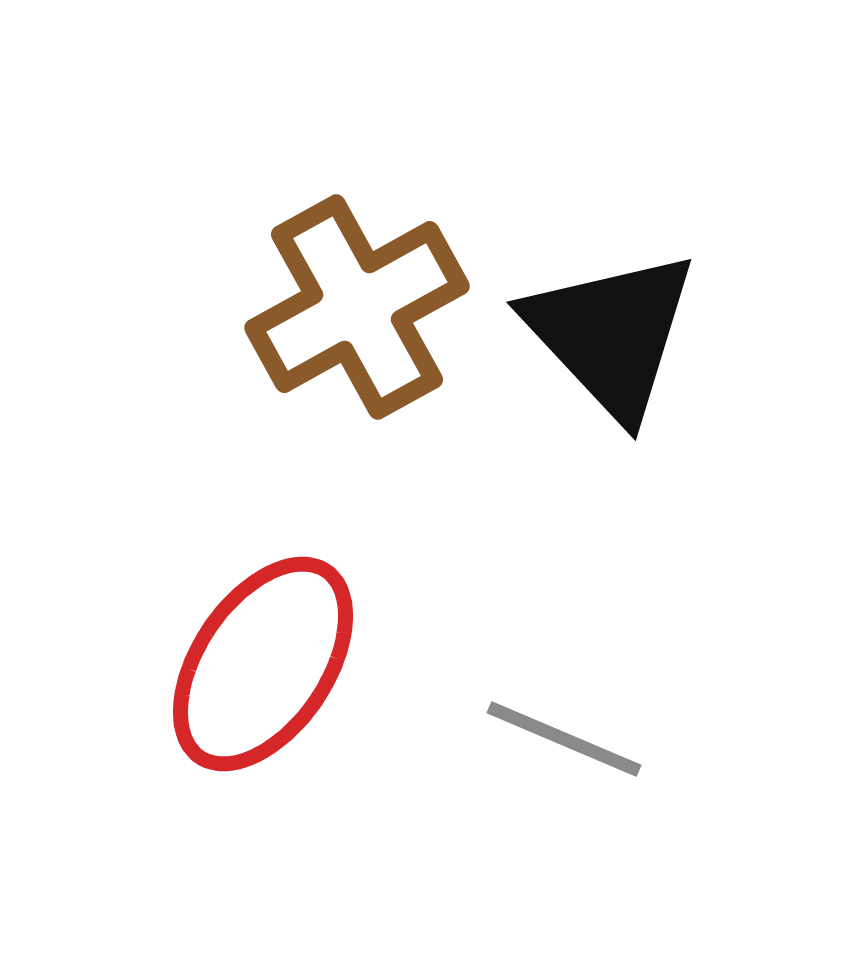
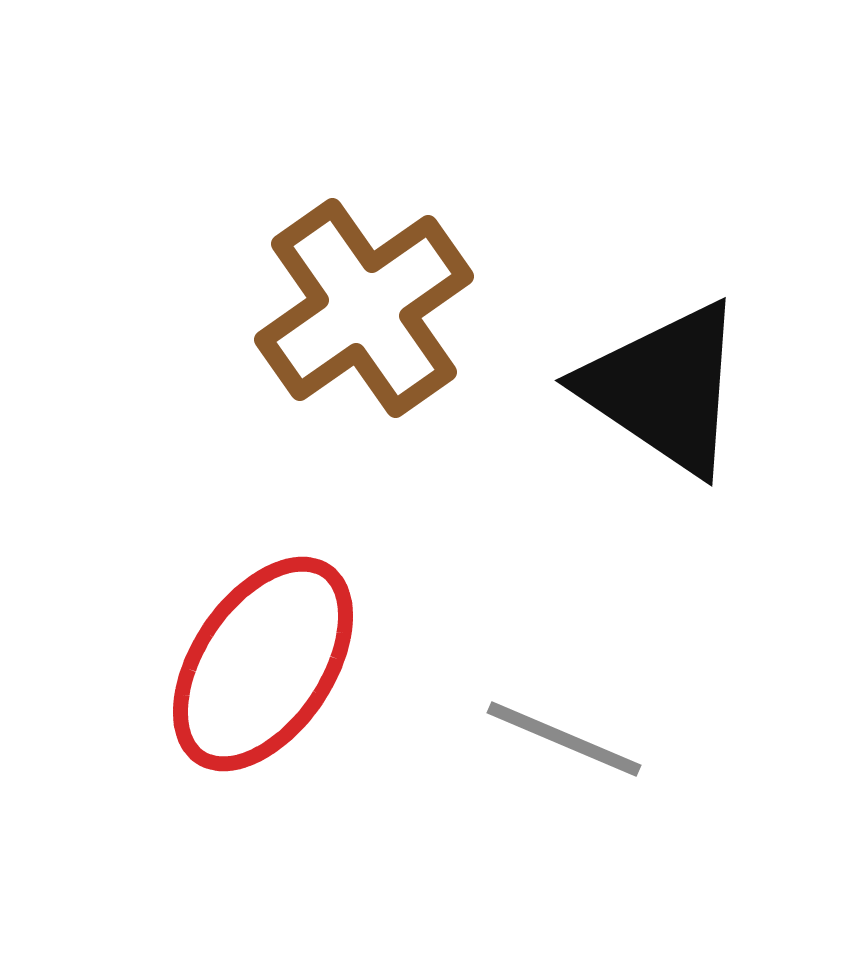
brown cross: moved 7 px right, 1 px down; rotated 6 degrees counterclockwise
black triangle: moved 53 px right, 54 px down; rotated 13 degrees counterclockwise
